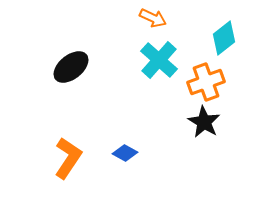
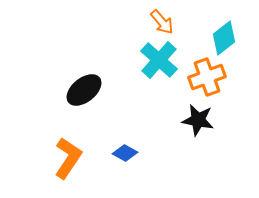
orange arrow: moved 9 px right, 4 px down; rotated 24 degrees clockwise
black ellipse: moved 13 px right, 23 px down
orange cross: moved 1 px right, 5 px up
black star: moved 6 px left, 2 px up; rotated 20 degrees counterclockwise
